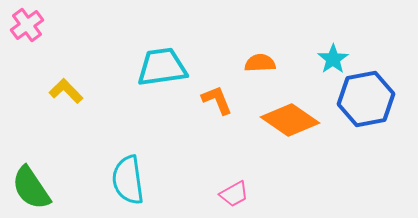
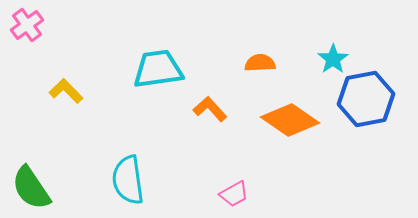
cyan trapezoid: moved 4 px left, 2 px down
orange L-shape: moved 7 px left, 9 px down; rotated 20 degrees counterclockwise
